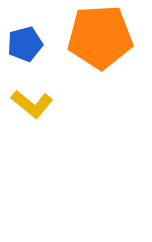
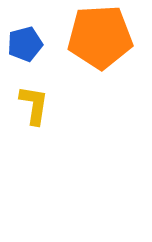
yellow L-shape: moved 2 px right, 1 px down; rotated 120 degrees counterclockwise
